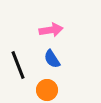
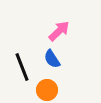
pink arrow: moved 8 px right, 1 px down; rotated 35 degrees counterclockwise
black line: moved 4 px right, 2 px down
